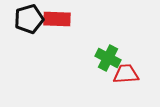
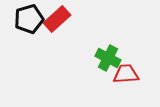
red rectangle: rotated 44 degrees counterclockwise
